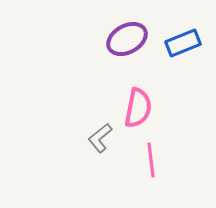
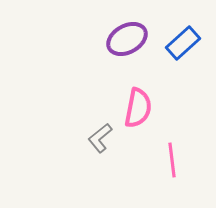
blue rectangle: rotated 20 degrees counterclockwise
pink line: moved 21 px right
